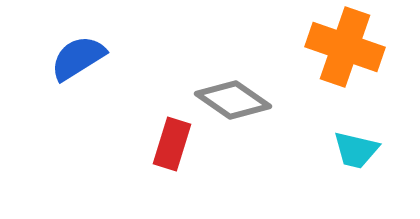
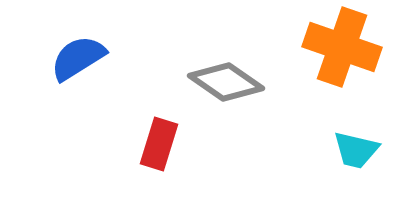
orange cross: moved 3 px left
gray diamond: moved 7 px left, 18 px up
red rectangle: moved 13 px left
